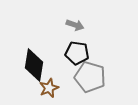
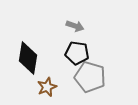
gray arrow: moved 1 px down
black diamond: moved 6 px left, 7 px up
brown star: moved 2 px left, 1 px up
